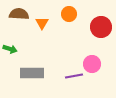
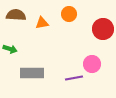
brown semicircle: moved 3 px left, 1 px down
orange triangle: rotated 48 degrees clockwise
red circle: moved 2 px right, 2 px down
purple line: moved 2 px down
